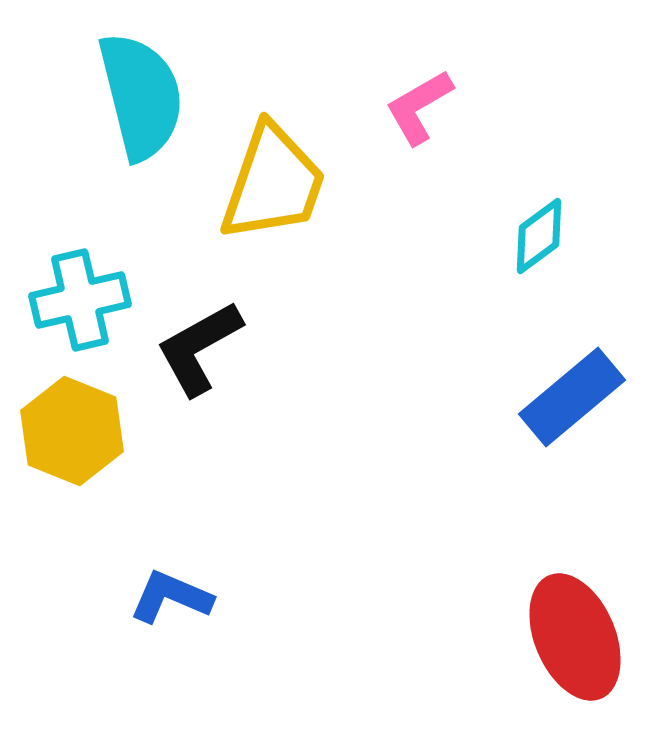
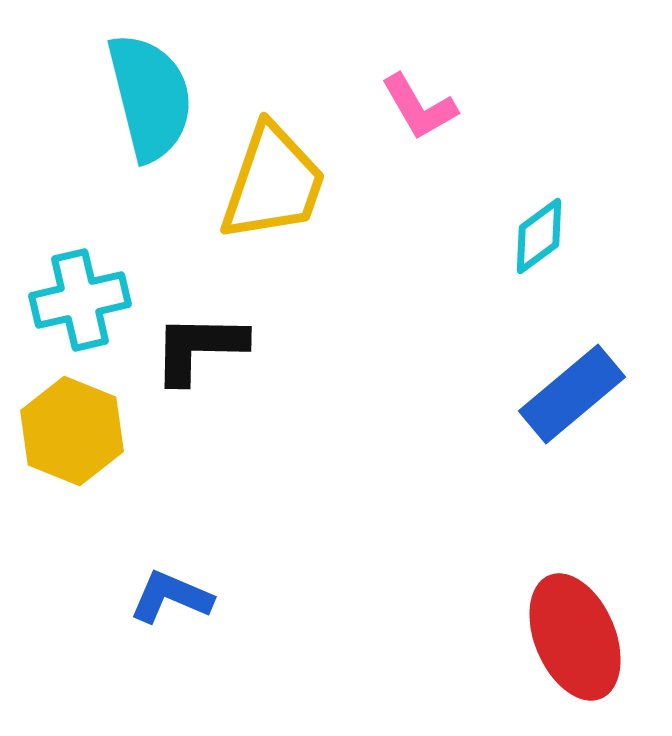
cyan semicircle: moved 9 px right, 1 px down
pink L-shape: rotated 90 degrees counterclockwise
black L-shape: rotated 30 degrees clockwise
blue rectangle: moved 3 px up
